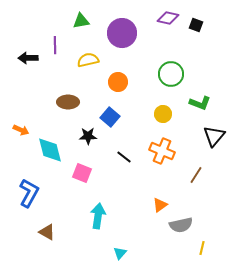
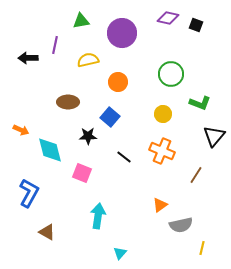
purple line: rotated 12 degrees clockwise
